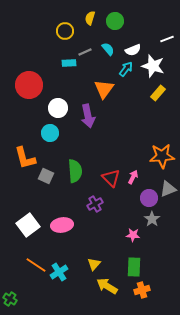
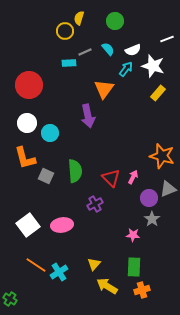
yellow semicircle: moved 11 px left
white circle: moved 31 px left, 15 px down
orange star: rotated 20 degrees clockwise
